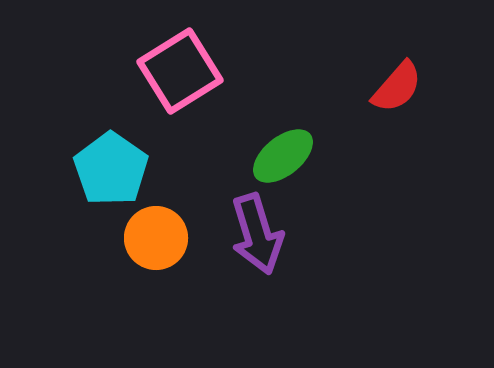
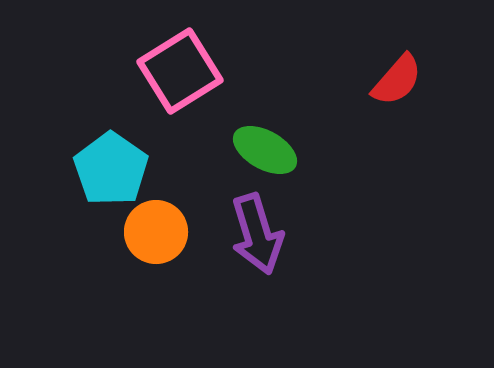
red semicircle: moved 7 px up
green ellipse: moved 18 px left, 6 px up; rotated 68 degrees clockwise
orange circle: moved 6 px up
